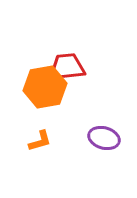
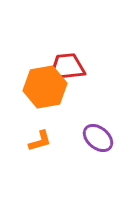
purple ellipse: moved 6 px left; rotated 24 degrees clockwise
